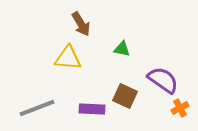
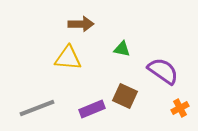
brown arrow: rotated 60 degrees counterclockwise
purple semicircle: moved 9 px up
purple rectangle: rotated 25 degrees counterclockwise
